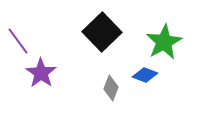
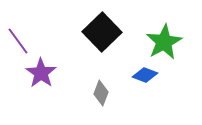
gray diamond: moved 10 px left, 5 px down
